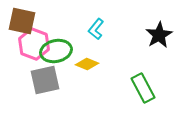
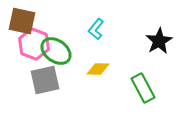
black star: moved 6 px down
green ellipse: rotated 48 degrees clockwise
yellow diamond: moved 11 px right, 5 px down; rotated 20 degrees counterclockwise
